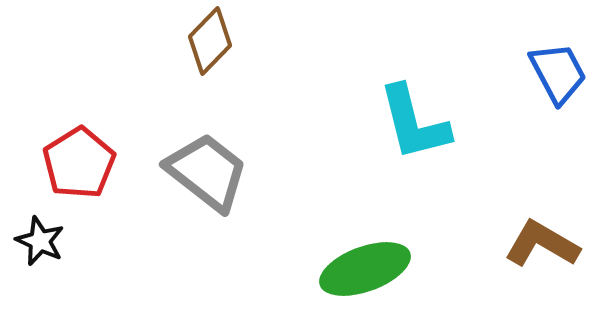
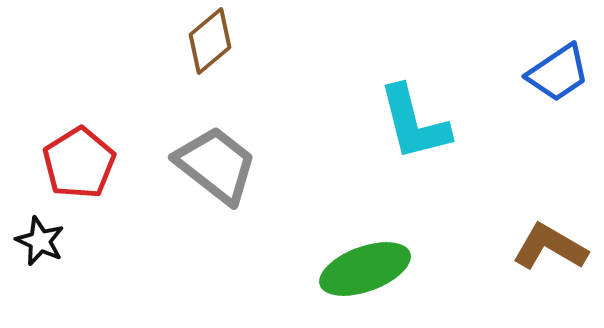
brown diamond: rotated 6 degrees clockwise
blue trapezoid: rotated 84 degrees clockwise
gray trapezoid: moved 9 px right, 7 px up
brown L-shape: moved 8 px right, 3 px down
